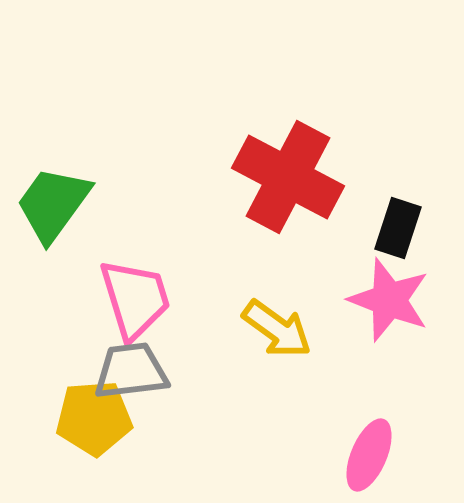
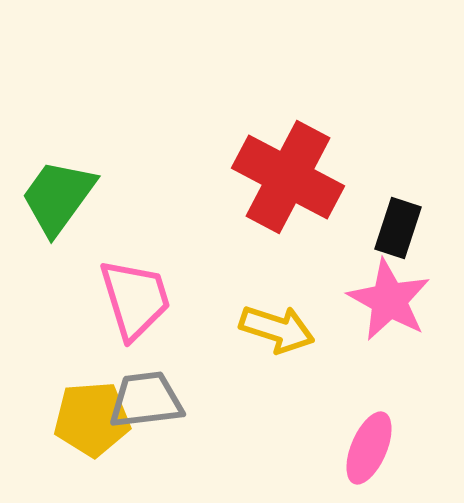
green trapezoid: moved 5 px right, 7 px up
pink star: rotated 8 degrees clockwise
yellow arrow: rotated 18 degrees counterclockwise
gray trapezoid: moved 15 px right, 29 px down
yellow pentagon: moved 2 px left, 1 px down
pink ellipse: moved 7 px up
